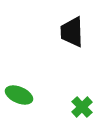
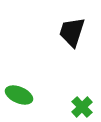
black trapezoid: rotated 20 degrees clockwise
